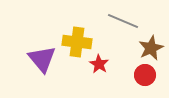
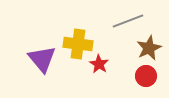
gray line: moved 5 px right; rotated 44 degrees counterclockwise
yellow cross: moved 1 px right, 2 px down
brown star: moved 2 px left
red circle: moved 1 px right, 1 px down
